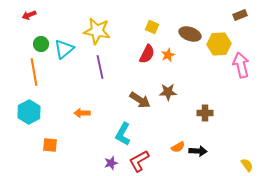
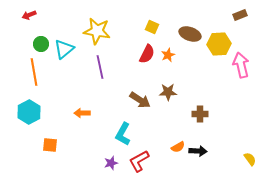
brown cross: moved 5 px left, 1 px down
yellow semicircle: moved 3 px right, 6 px up
